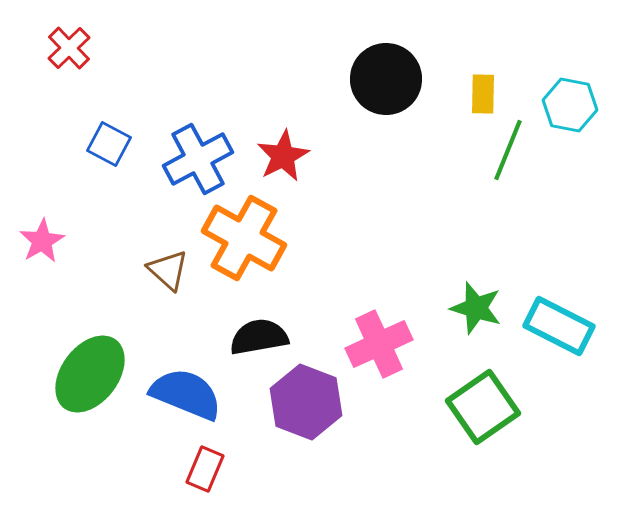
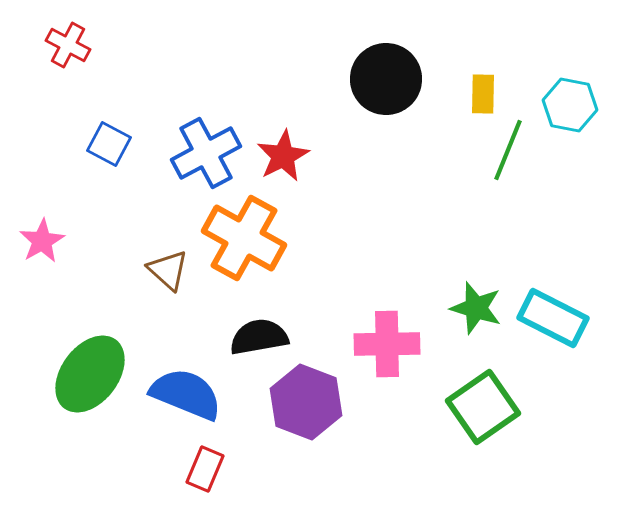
red cross: moved 1 px left, 3 px up; rotated 18 degrees counterclockwise
blue cross: moved 8 px right, 6 px up
cyan rectangle: moved 6 px left, 8 px up
pink cross: moved 8 px right; rotated 24 degrees clockwise
